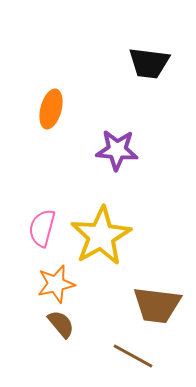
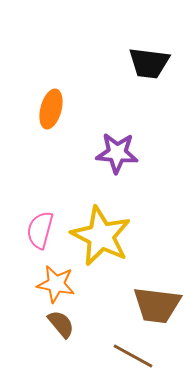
purple star: moved 3 px down
pink semicircle: moved 2 px left, 2 px down
yellow star: rotated 16 degrees counterclockwise
orange star: rotated 24 degrees clockwise
